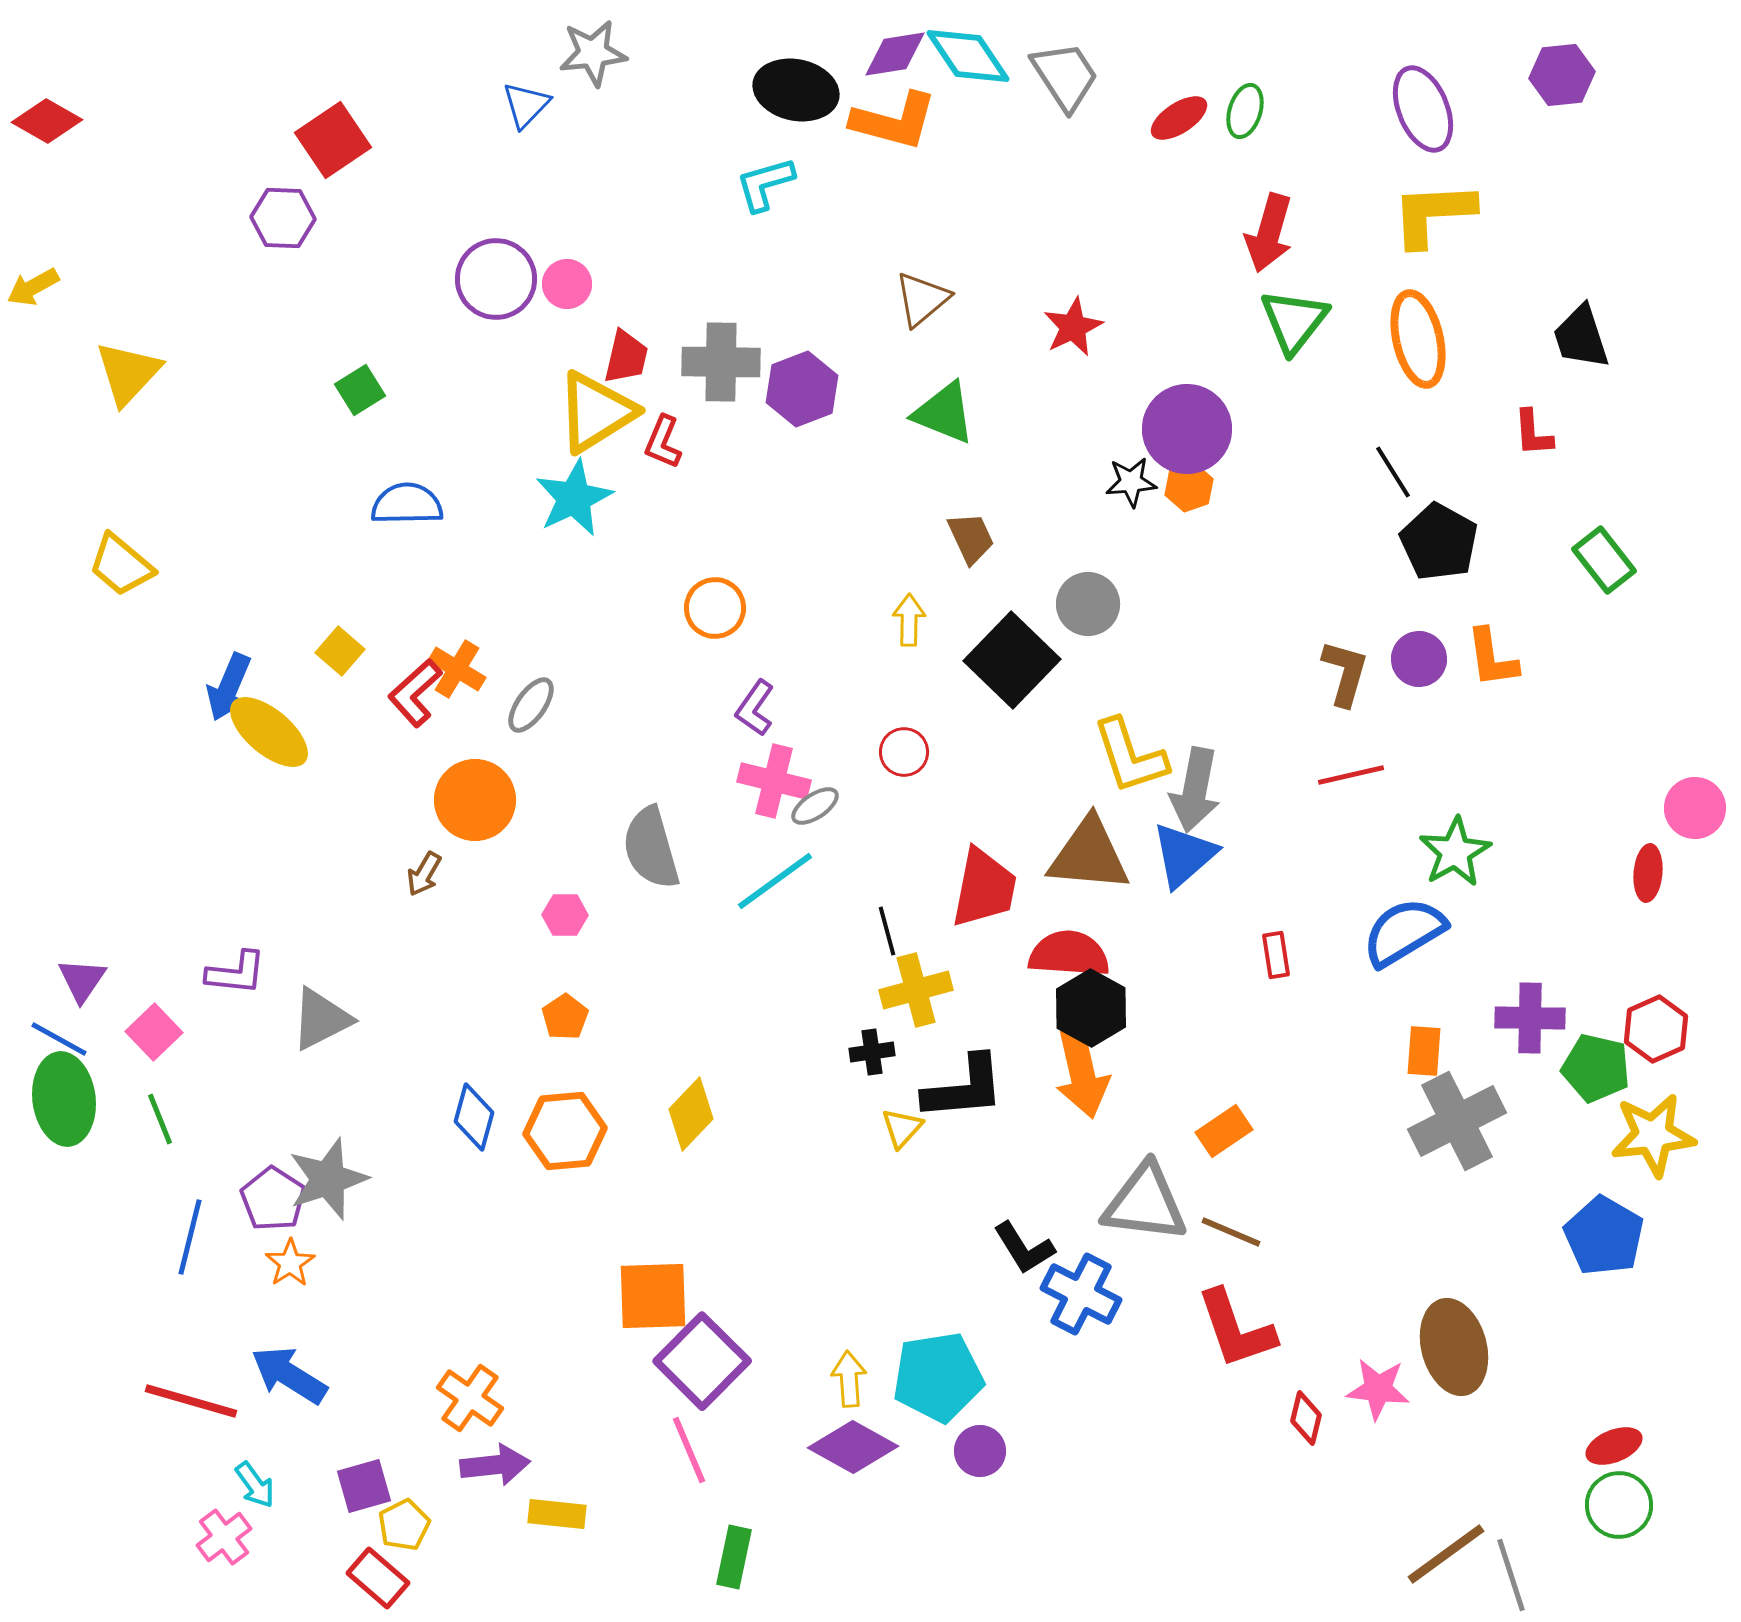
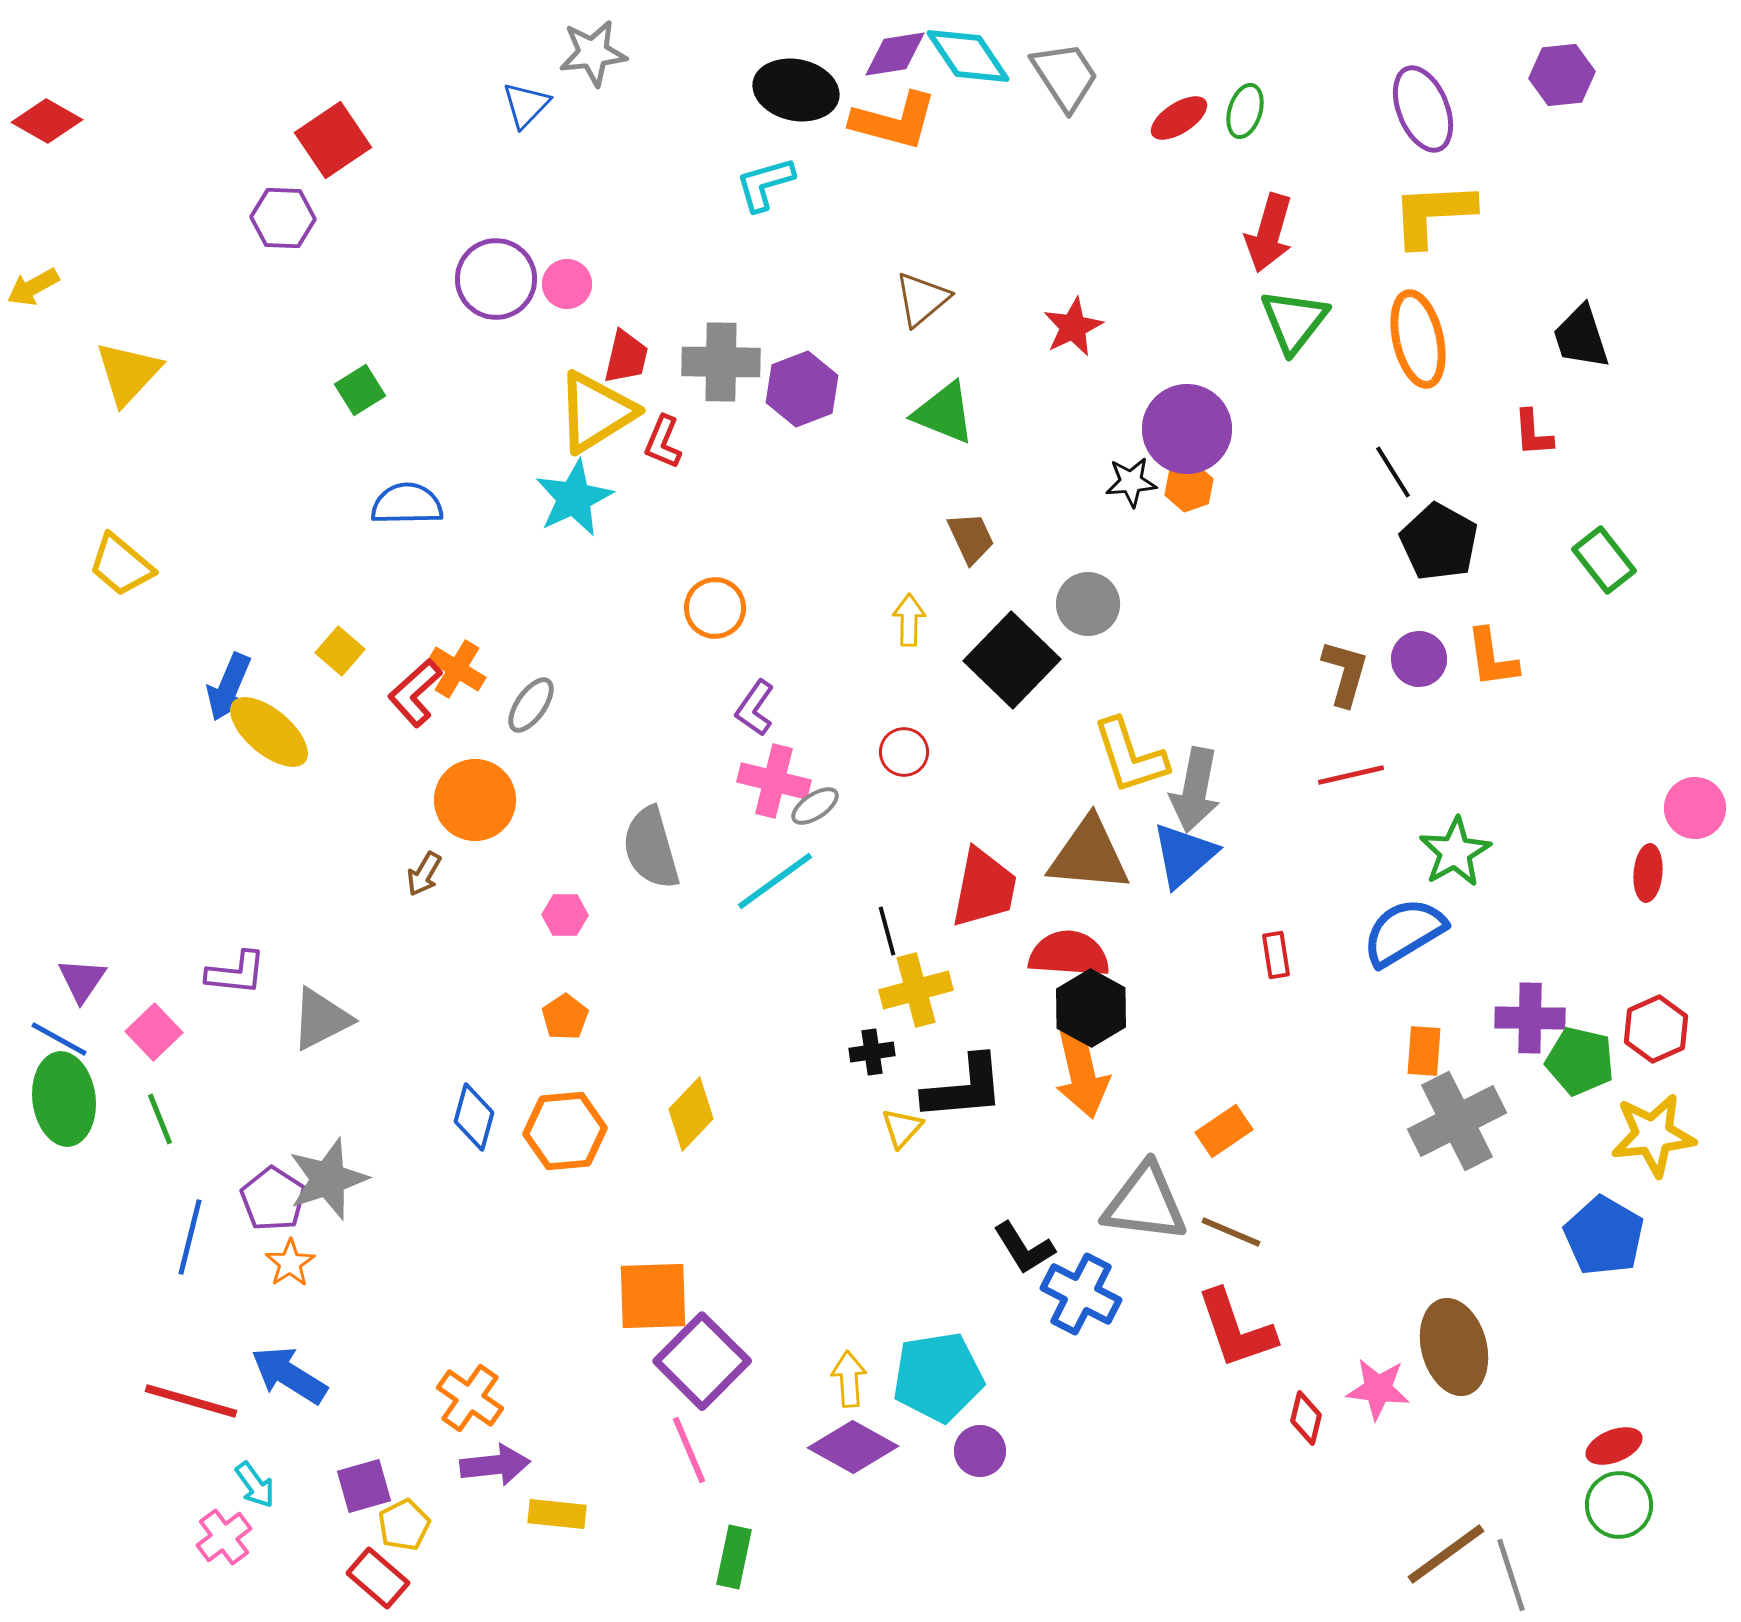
green pentagon at (1596, 1068): moved 16 px left, 7 px up
